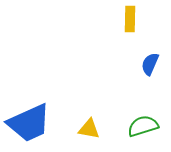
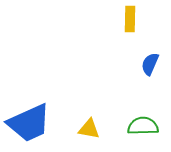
green semicircle: rotated 16 degrees clockwise
